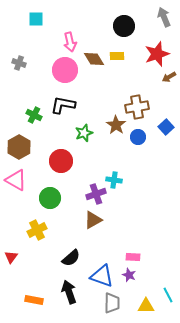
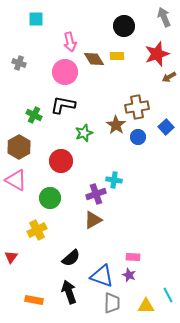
pink circle: moved 2 px down
